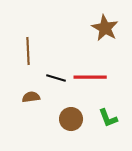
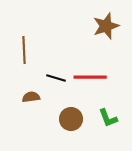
brown star: moved 1 px right, 2 px up; rotated 24 degrees clockwise
brown line: moved 4 px left, 1 px up
